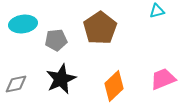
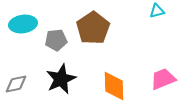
brown pentagon: moved 7 px left
orange diamond: rotated 48 degrees counterclockwise
